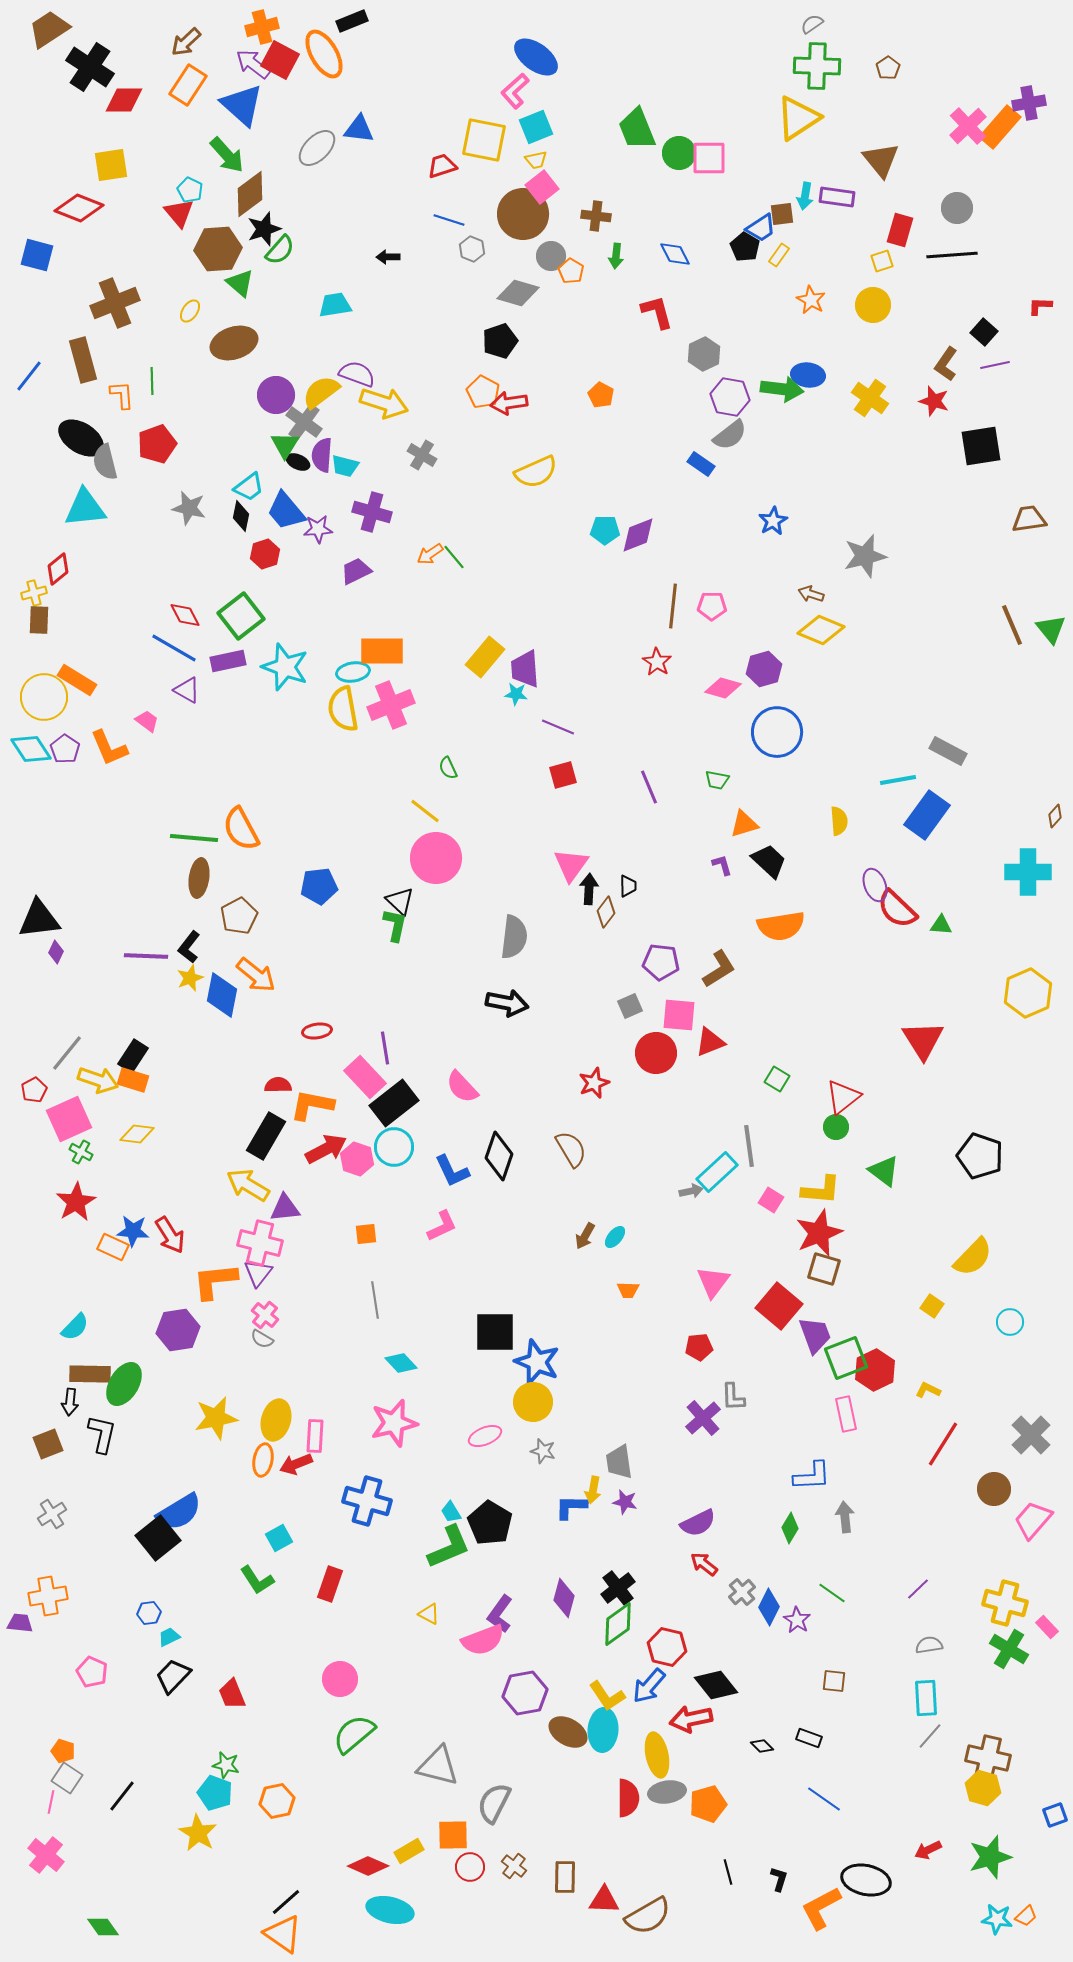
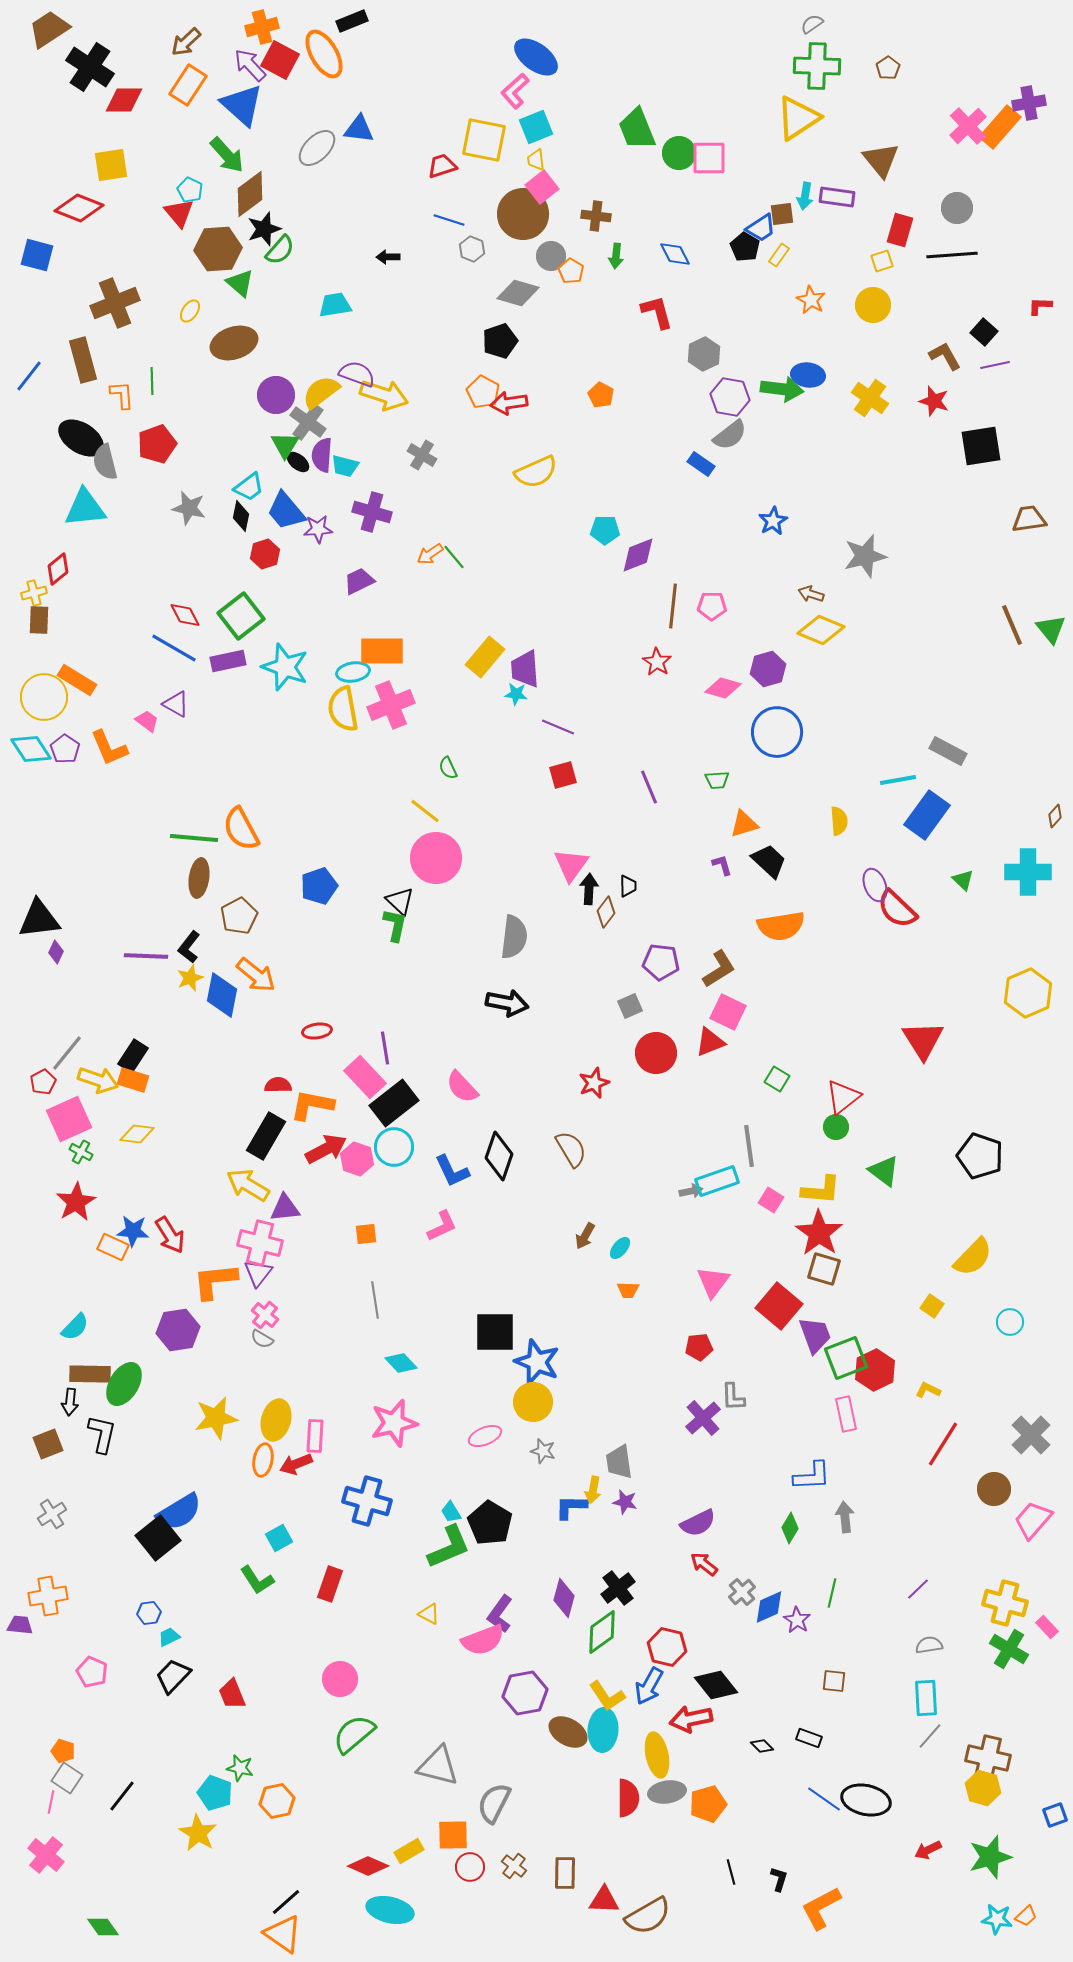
purple arrow at (253, 64): moved 3 px left, 1 px down; rotated 9 degrees clockwise
yellow trapezoid at (536, 160): rotated 95 degrees clockwise
brown L-shape at (946, 364): moved 1 px left, 8 px up; rotated 116 degrees clockwise
yellow arrow at (384, 403): moved 8 px up
gray cross at (304, 422): moved 4 px right
black ellipse at (298, 462): rotated 15 degrees clockwise
purple diamond at (638, 535): moved 20 px down
purple trapezoid at (356, 571): moved 3 px right, 10 px down
purple hexagon at (764, 669): moved 4 px right
purple triangle at (187, 690): moved 11 px left, 14 px down
green trapezoid at (717, 780): rotated 15 degrees counterclockwise
blue pentagon at (319, 886): rotated 12 degrees counterclockwise
green triangle at (941, 925): moved 22 px right, 45 px up; rotated 40 degrees clockwise
pink square at (679, 1015): moved 49 px right, 3 px up; rotated 21 degrees clockwise
red pentagon at (34, 1090): moved 9 px right, 8 px up
cyan rectangle at (717, 1172): moved 9 px down; rotated 24 degrees clockwise
red star at (819, 1233): rotated 15 degrees counterclockwise
cyan ellipse at (615, 1237): moved 5 px right, 11 px down
green line at (832, 1593): rotated 68 degrees clockwise
blue diamond at (769, 1607): rotated 39 degrees clockwise
purple trapezoid at (20, 1623): moved 2 px down
green diamond at (618, 1624): moved 16 px left, 8 px down
blue arrow at (649, 1686): rotated 12 degrees counterclockwise
green star at (226, 1765): moved 14 px right, 3 px down
black line at (728, 1872): moved 3 px right
brown rectangle at (565, 1877): moved 4 px up
black ellipse at (866, 1880): moved 80 px up
